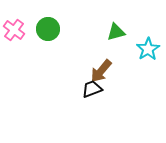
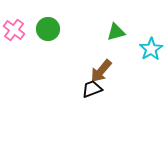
cyan star: moved 3 px right
